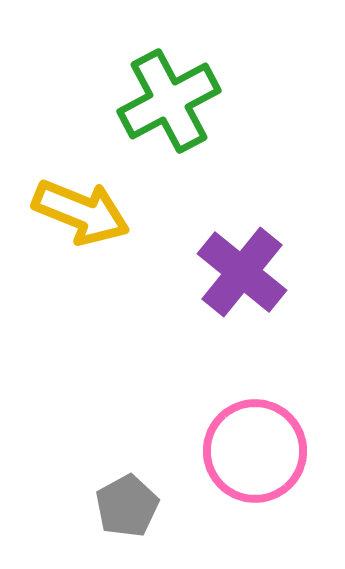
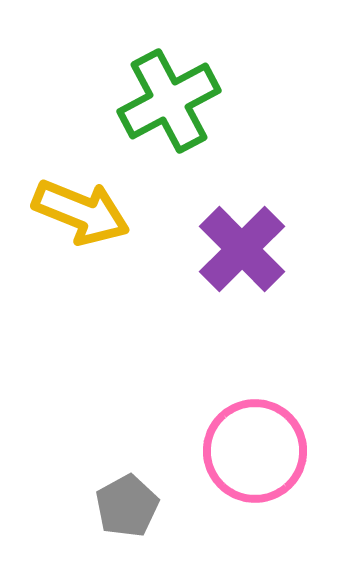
purple cross: moved 23 px up; rotated 6 degrees clockwise
